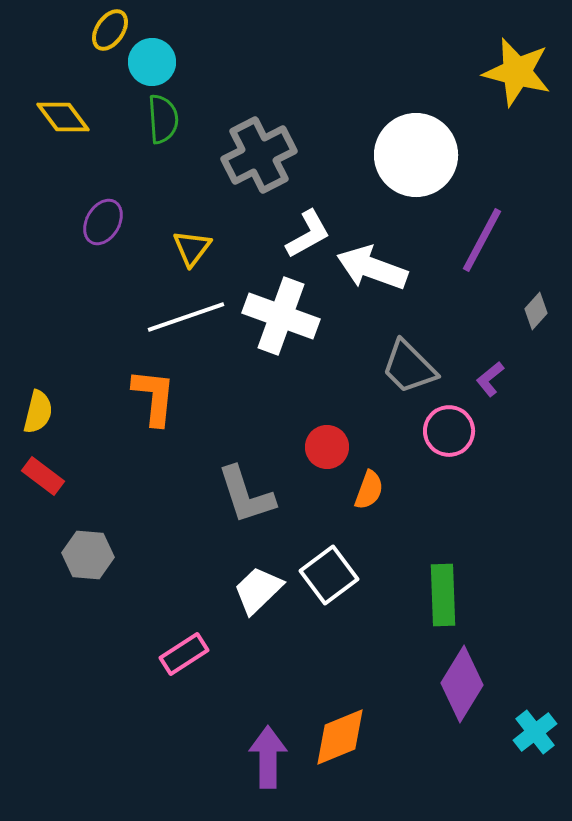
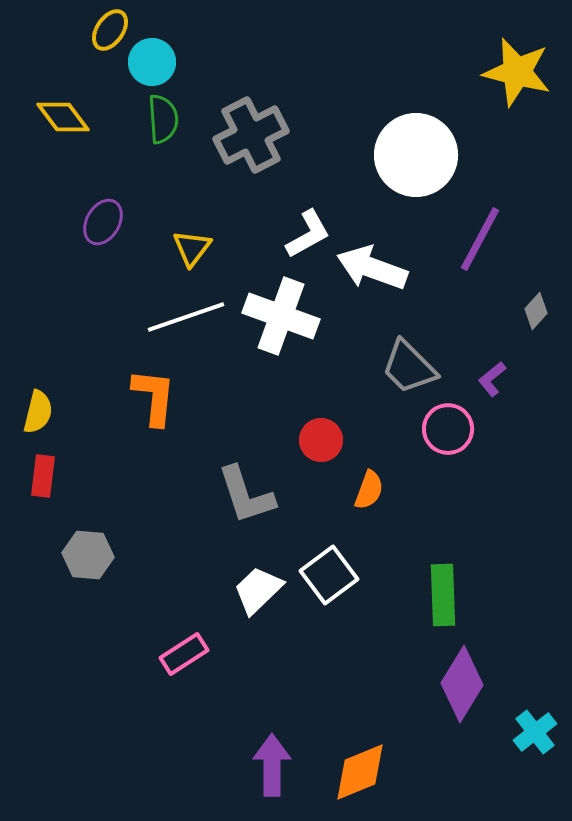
gray cross: moved 8 px left, 20 px up
purple line: moved 2 px left, 1 px up
purple L-shape: moved 2 px right
pink circle: moved 1 px left, 2 px up
red circle: moved 6 px left, 7 px up
red rectangle: rotated 60 degrees clockwise
orange diamond: moved 20 px right, 35 px down
purple arrow: moved 4 px right, 8 px down
